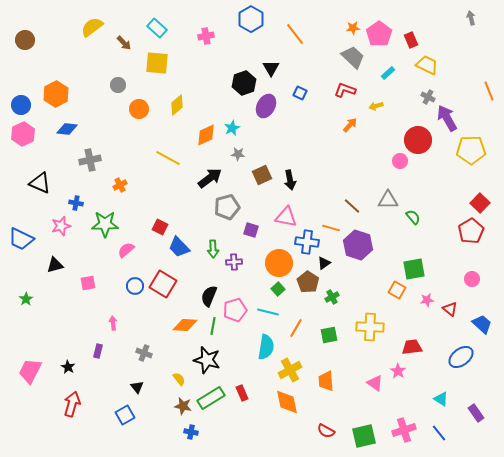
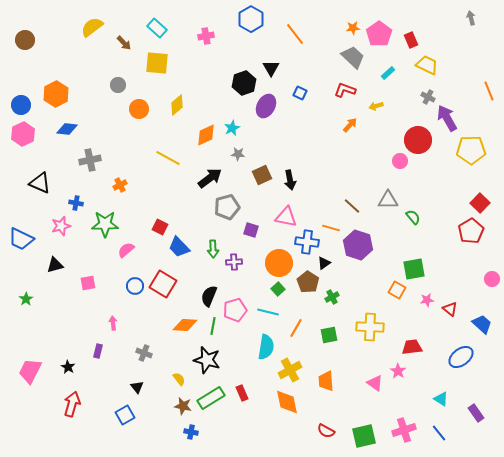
pink circle at (472, 279): moved 20 px right
